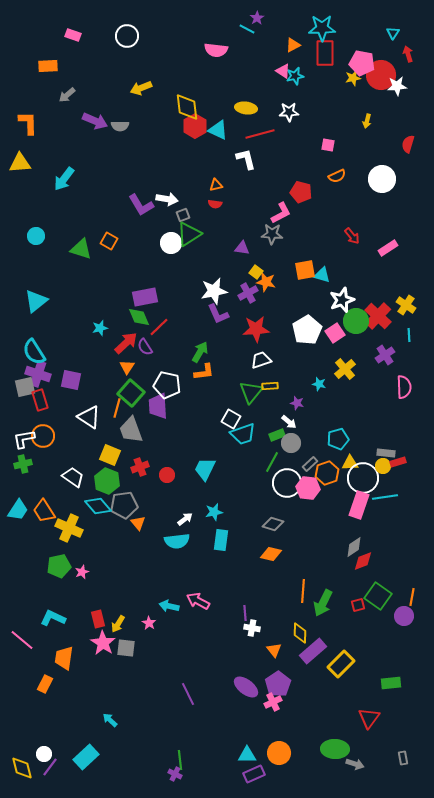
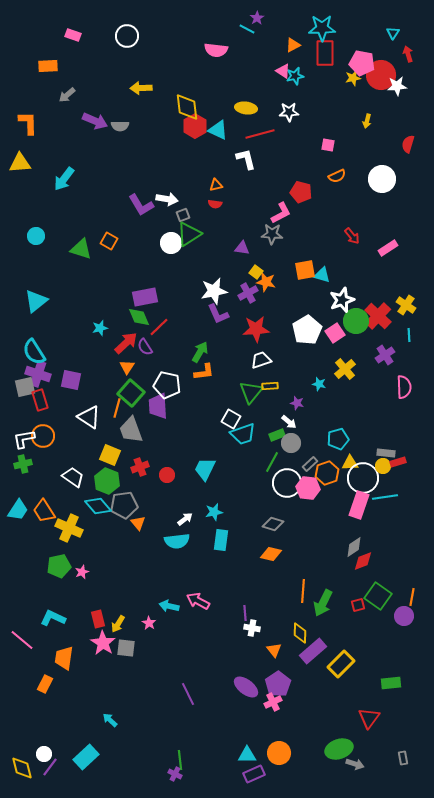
yellow arrow at (141, 88): rotated 20 degrees clockwise
green ellipse at (335, 749): moved 4 px right; rotated 20 degrees counterclockwise
